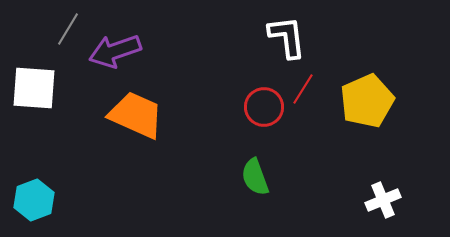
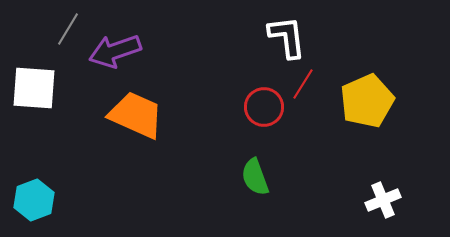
red line: moved 5 px up
